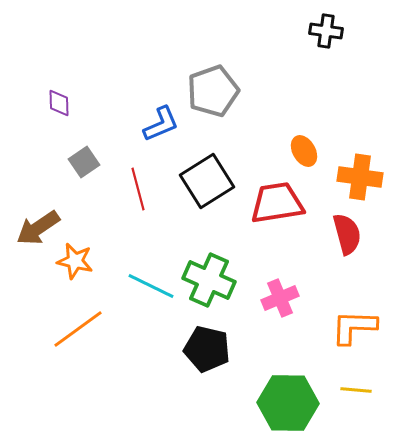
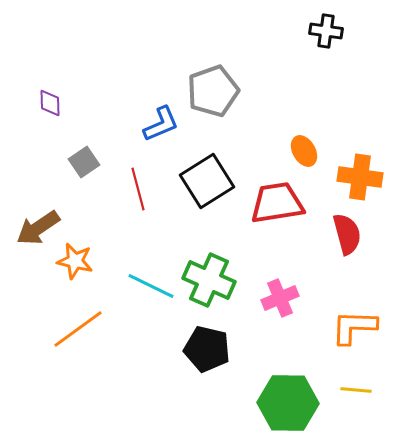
purple diamond: moved 9 px left
